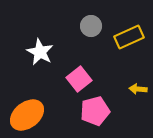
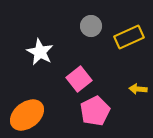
pink pentagon: rotated 12 degrees counterclockwise
